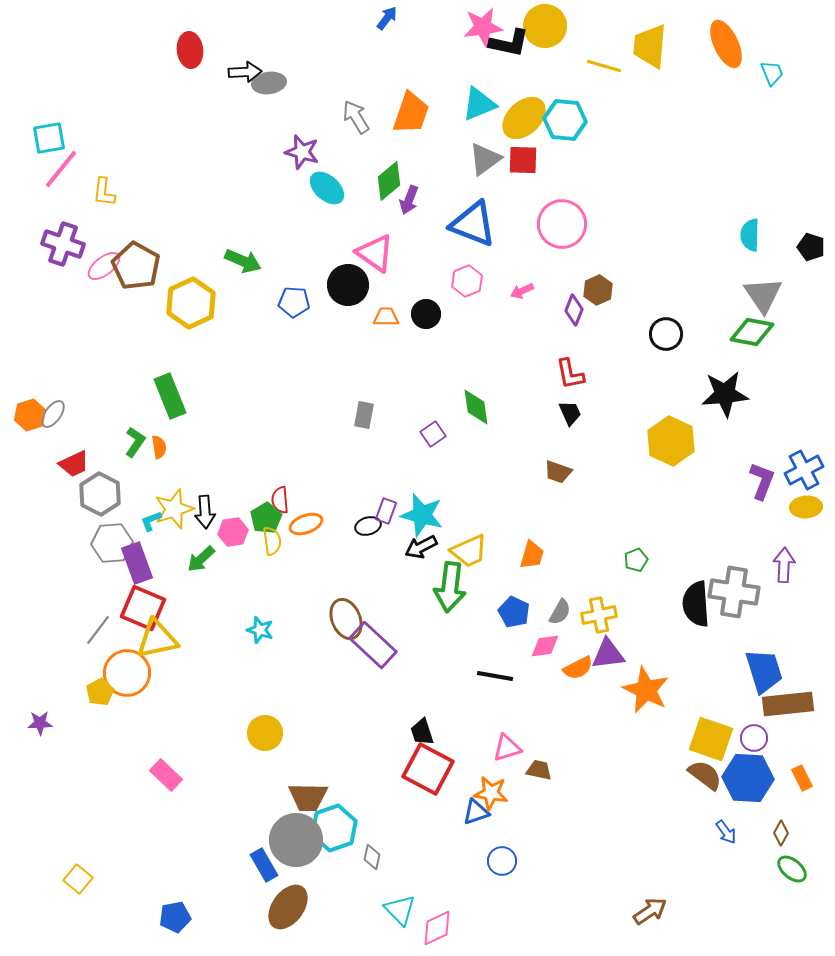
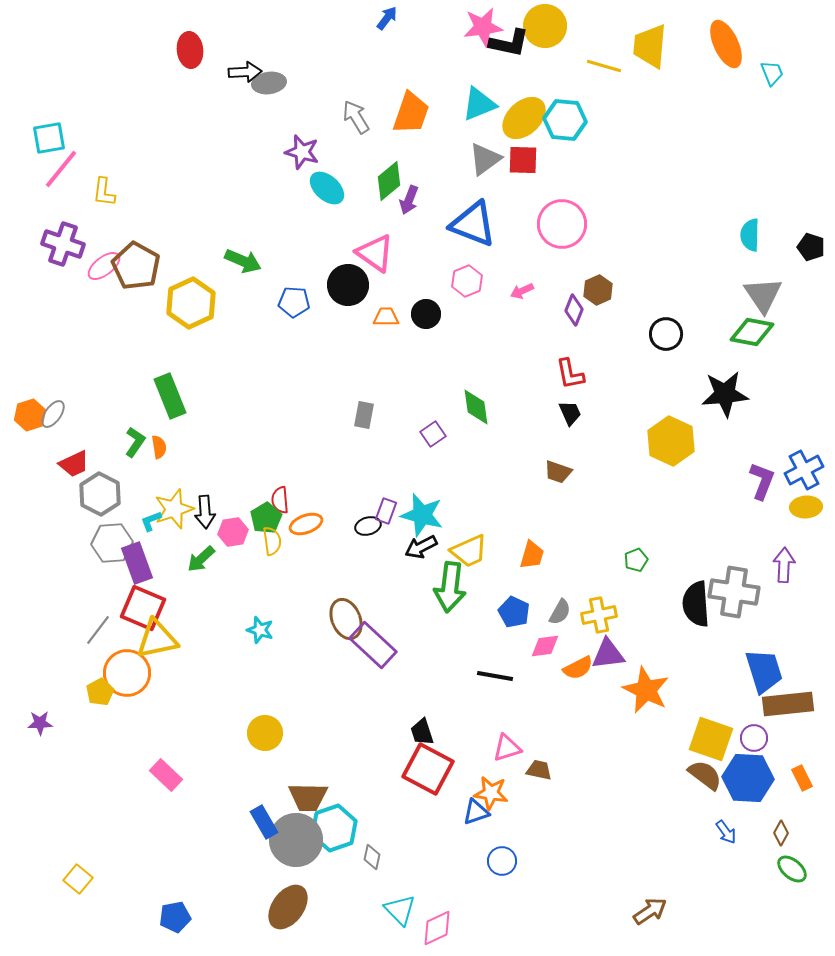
blue rectangle at (264, 865): moved 43 px up
